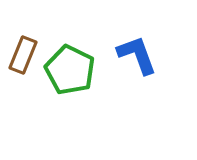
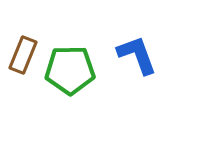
green pentagon: rotated 27 degrees counterclockwise
